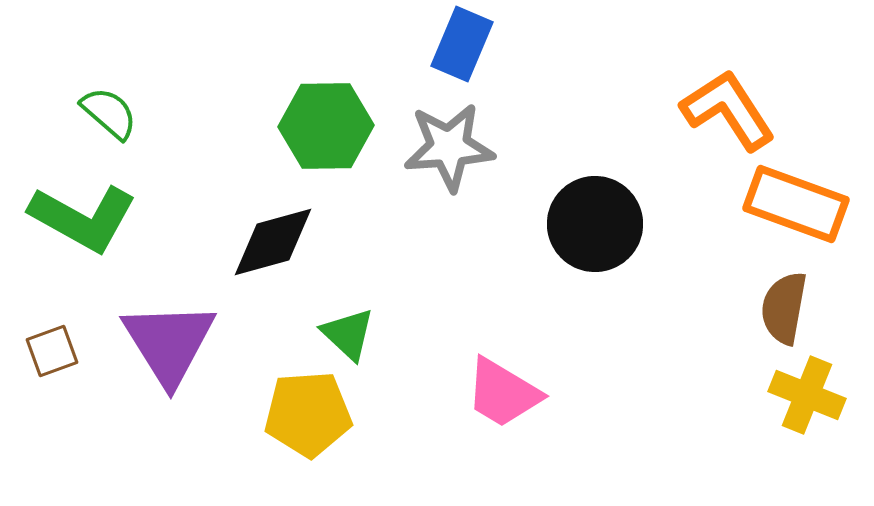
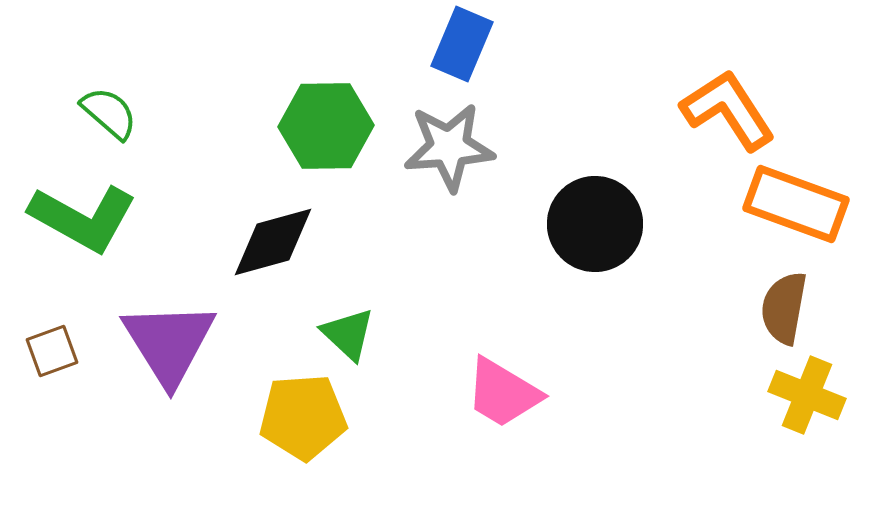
yellow pentagon: moved 5 px left, 3 px down
